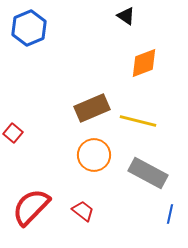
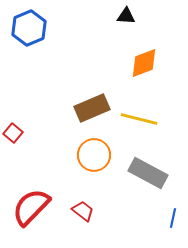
black triangle: rotated 30 degrees counterclockwise
yellow line: moved 1 px right, 2 px up
blue line: moved 3 px right, 4 px down
